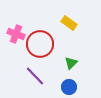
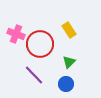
yellow rectangle: moved 7 px down; rotated 21 degrees clockwise
green triangle: moved 2 px left, 1 px up
purple line: moved 1 px left, 1 px up
blue circle: moved 3 px left, 3 px up
